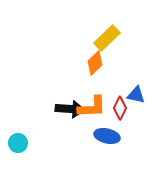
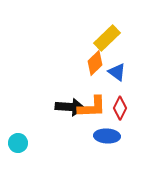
blue triangle: moved 19 px left, 23 px up; rotated 24 degrees clockwise
black arrow: moved 2 px up
blue ellipse: rotated 10 degrees counterclockwise
